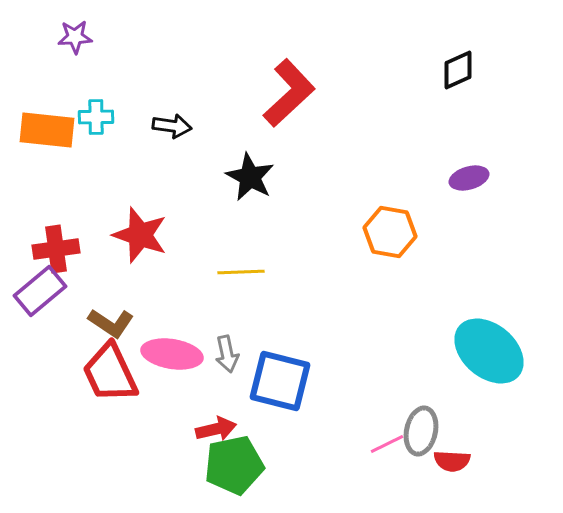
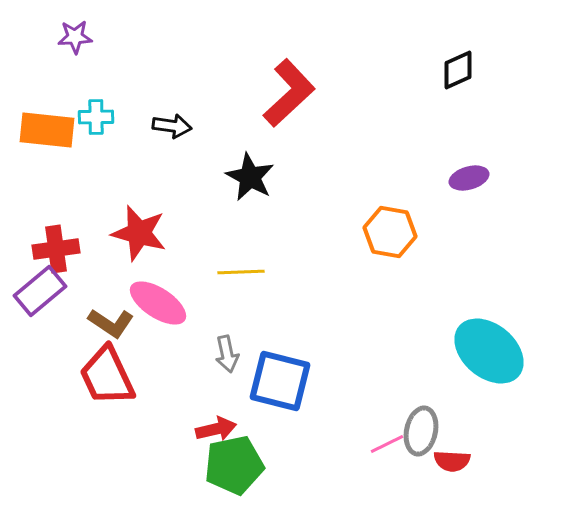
red star: moved 1 px left, 2 px up; rotated 4 degrees counterclockwise
pink ellipse: moved 14 px left, 51 px up; rotated 24 degrees clockwise
red trapezoid: moved 3 px left, 3 px down
